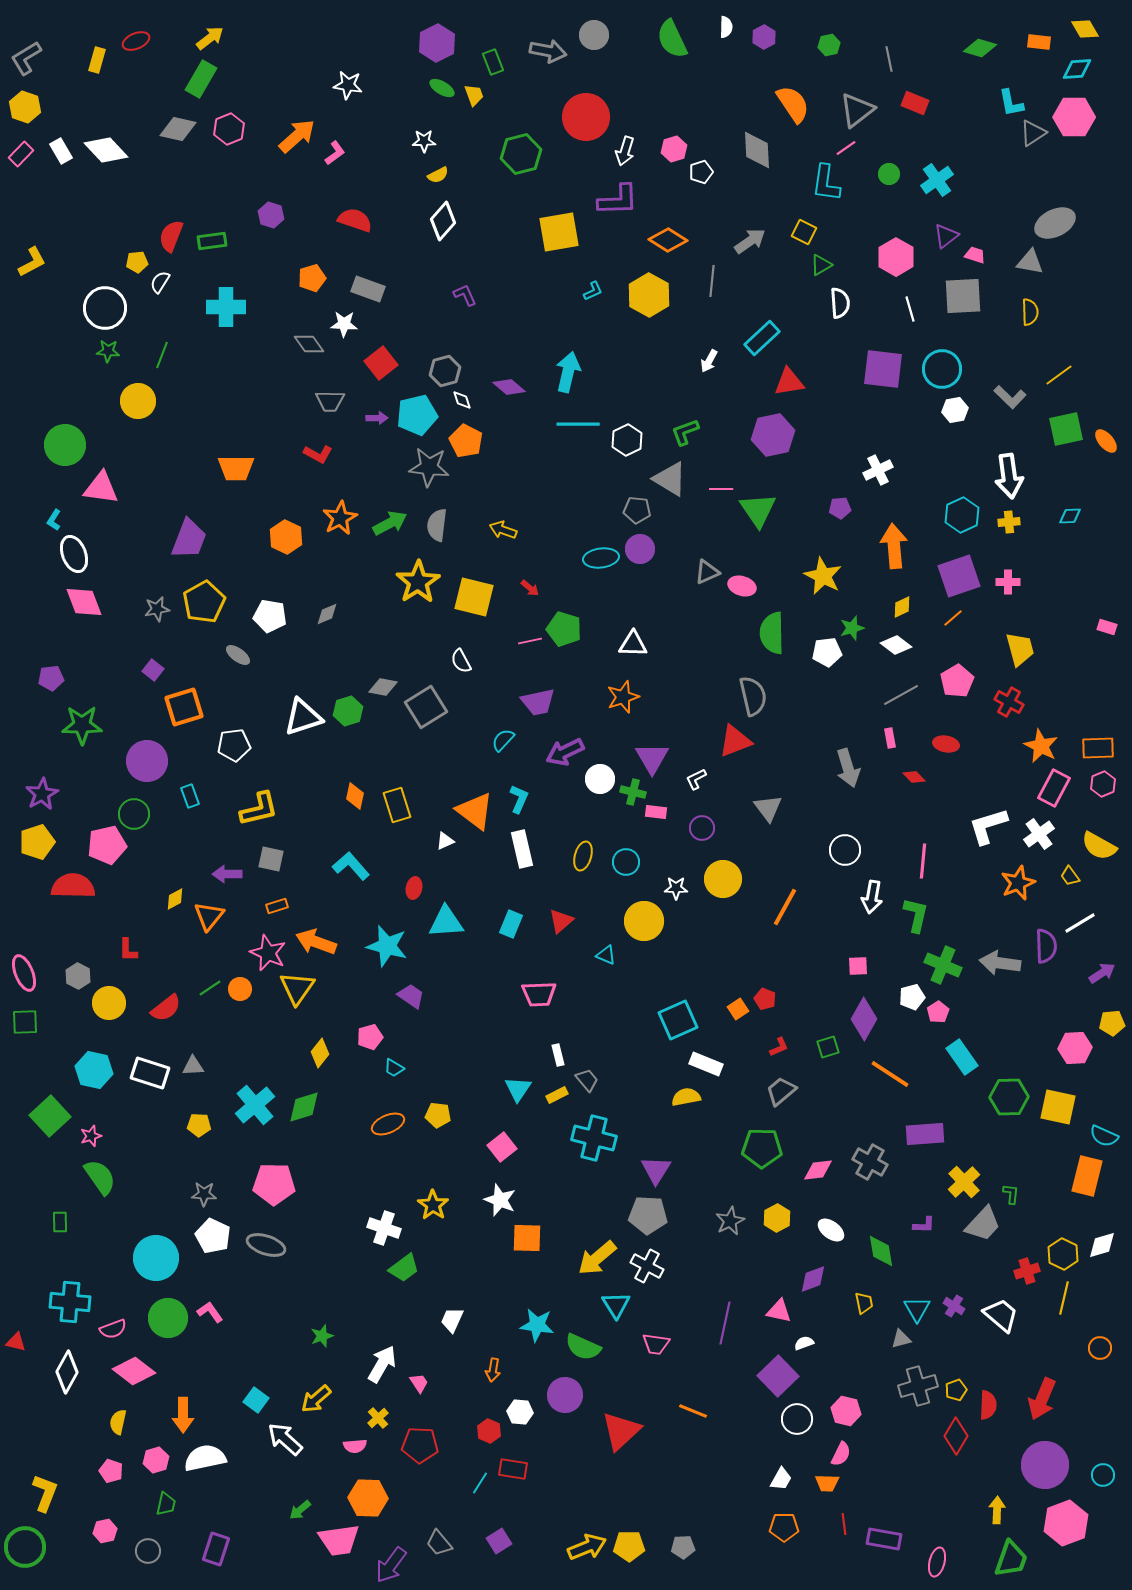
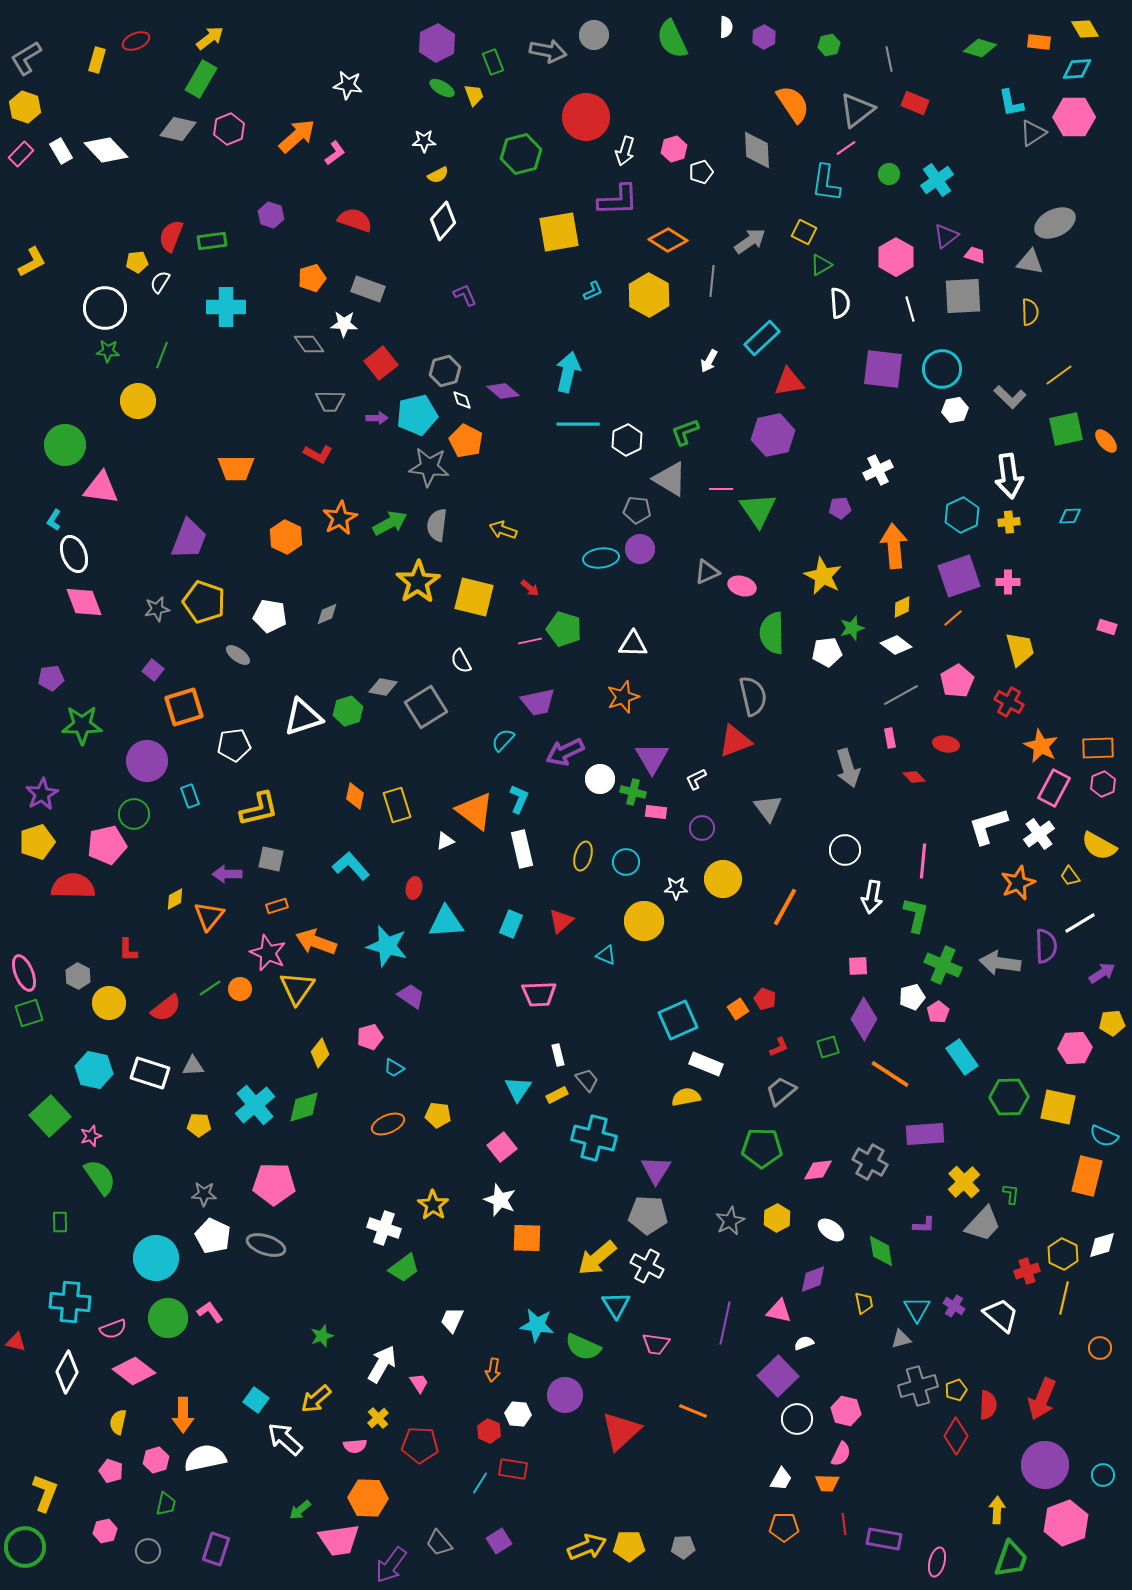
purple diamond at (509, 387): moved 6 px left, 4 px down
yellow pentagon at (204, 602): rotated 24 degrees counterclockwise
green square at (25, 1022): moved 4 px right, 9 px up; rotated 16 degrees counterclockwise
white hexagon at (520, 1412): moved 2 px left, 2 px down
